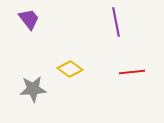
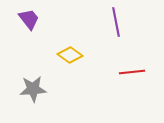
yellow diamond: moved 14 px up
